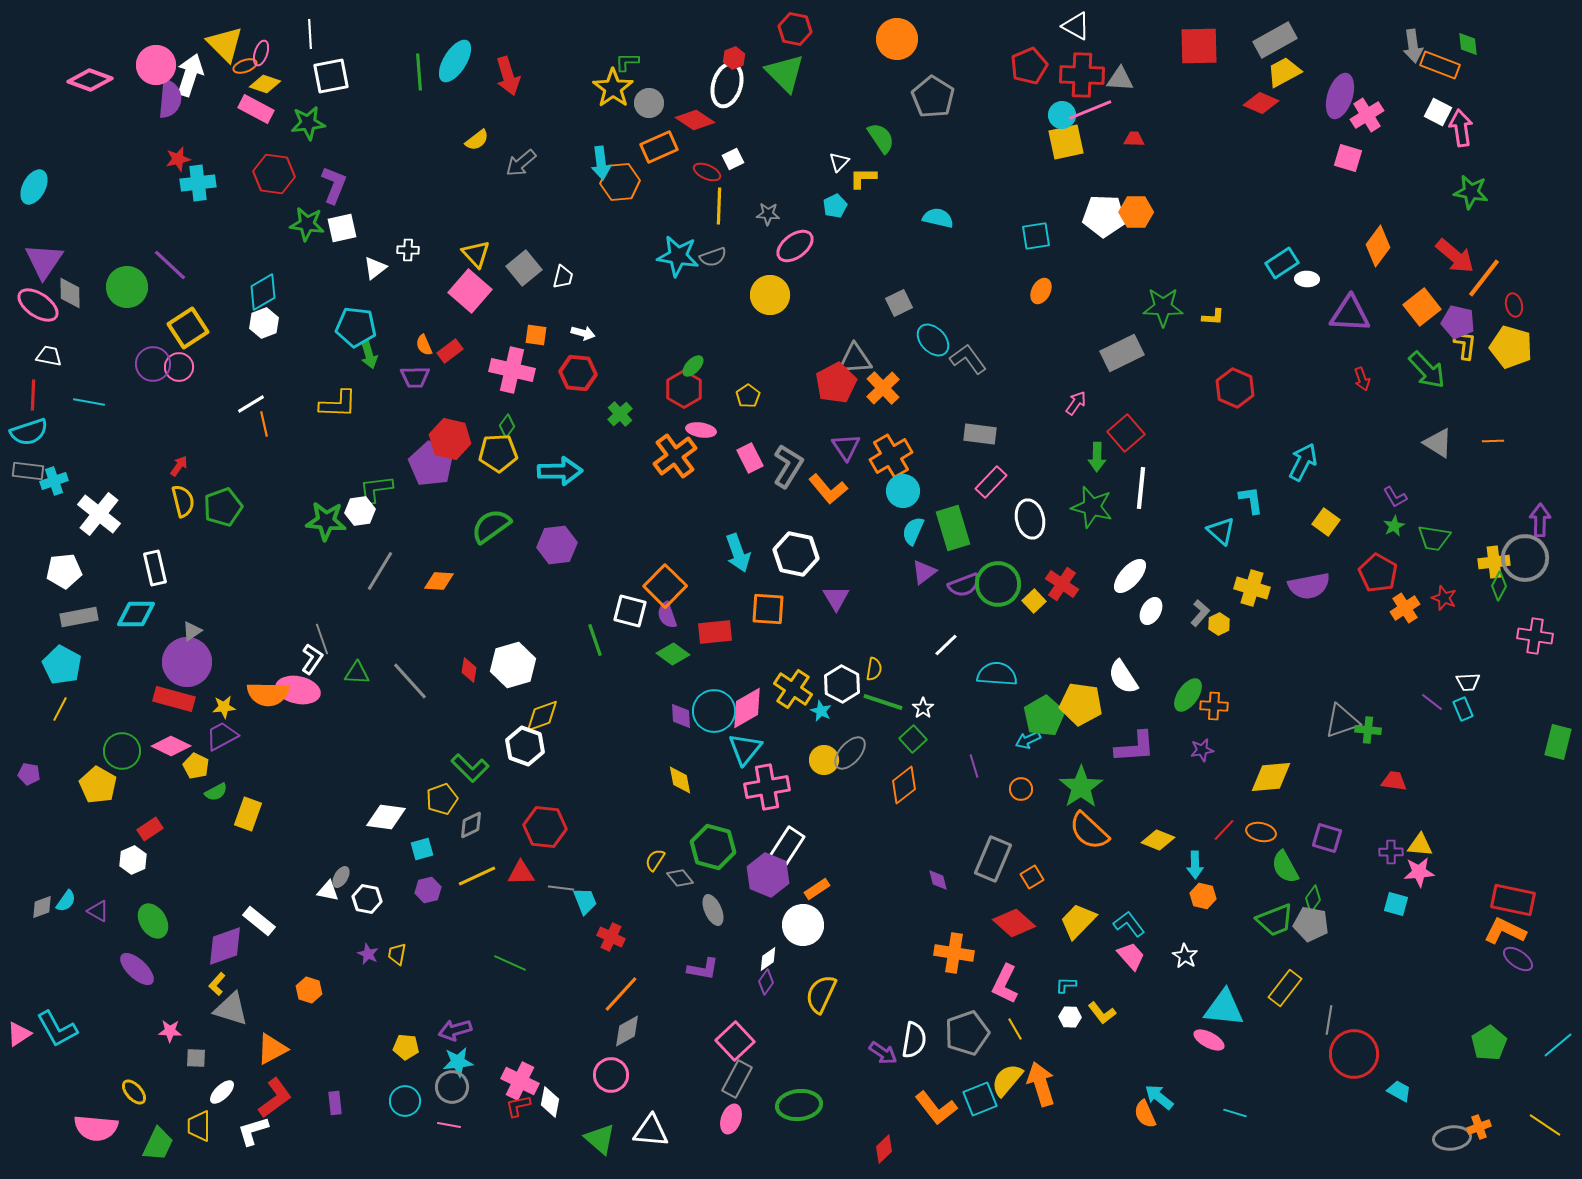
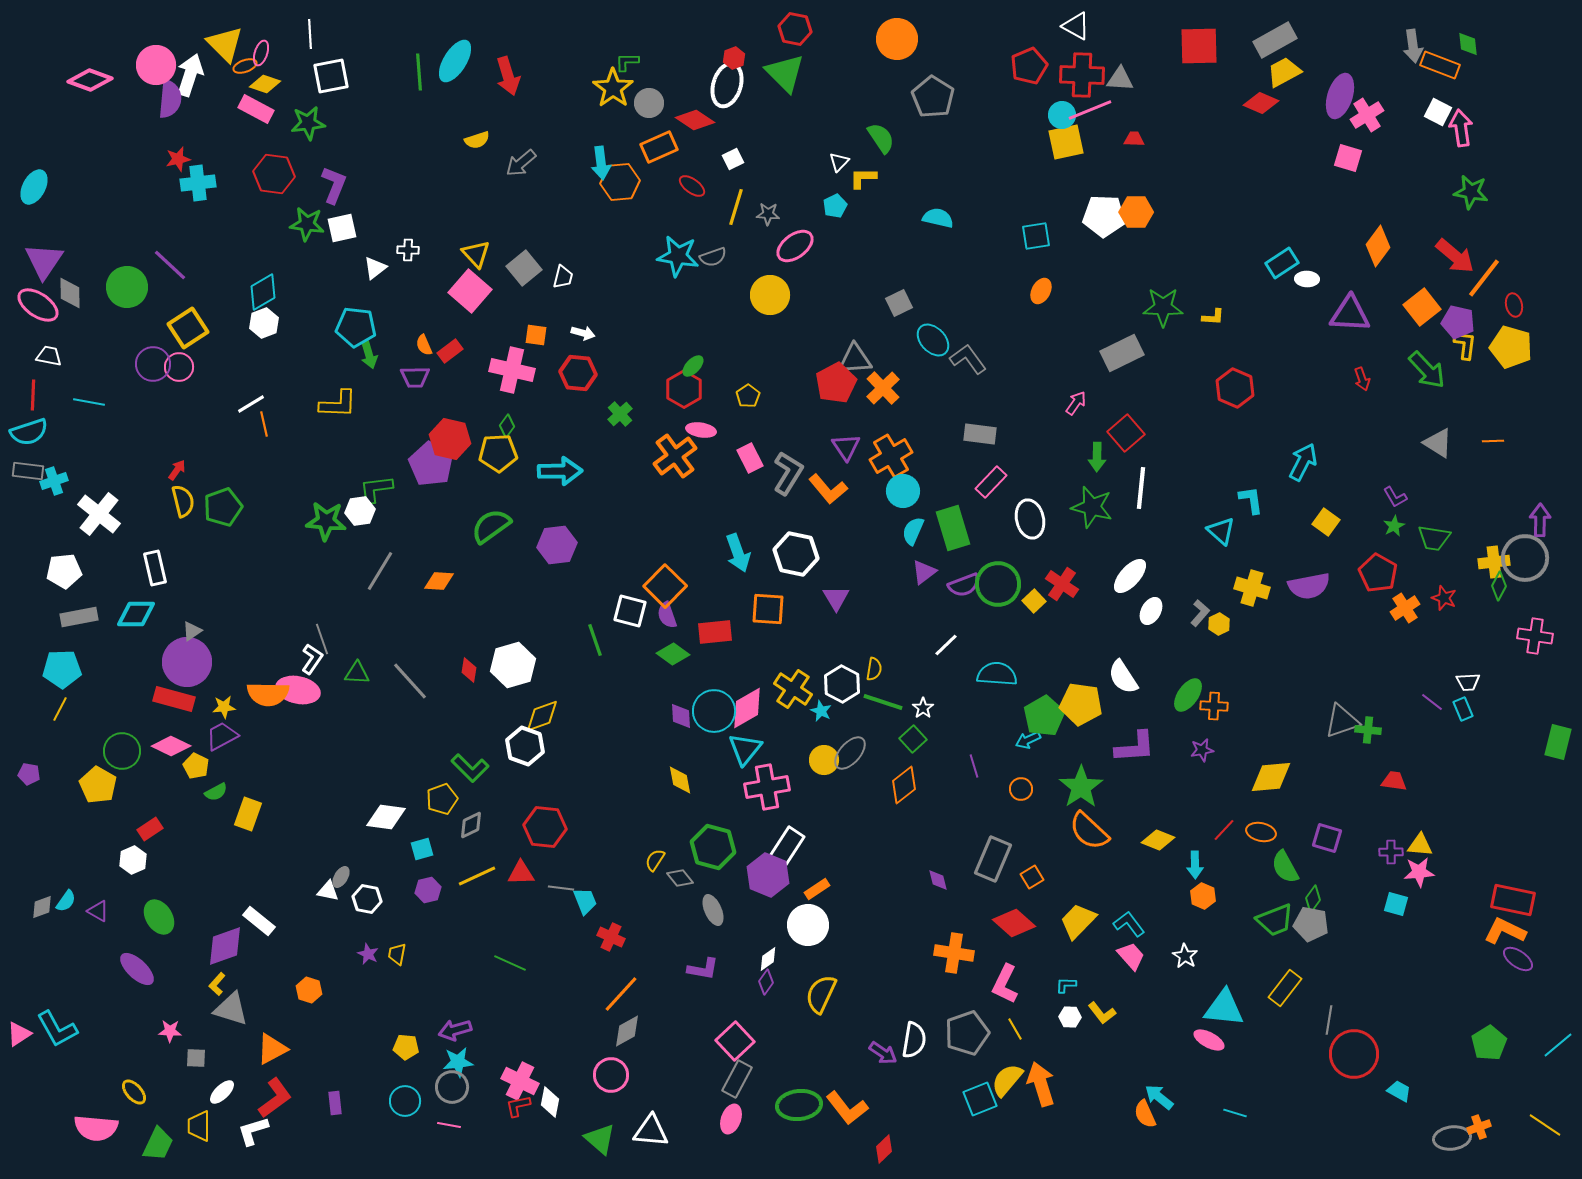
yellow semicircle at (477, 140): rotated 20 degrees clockwise
red ellipse at (707, 172): moved 15 px left, 14 px down; rotated 12 degrees clockwise
yellow line at (719, 206): moved 17 px right, 1 px down; rotated 15 degrees clockwise
red arrow at (179, 466): moved 2 px left, 4 px down
gray L-shape at (788, 466): moved 7 px down
cyan pentagon at (62, 665): moved 4 px down; rotated 30 degrees counterclockwise
orange hexagon at (1203, 896): rotated 10 degrees clockwise
green ellipse at (153, 921): moved 6 px right, 4 px up
white circle at (803, 925): moved 5 px right
orange L-shape at (936, 1108): moved 89 px left
